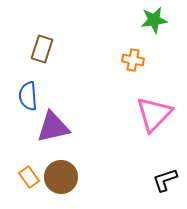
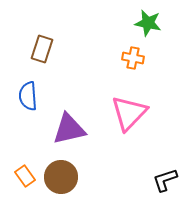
green star: moved 6 px left, 3 px down; rotated 20 degrees clockwise
orange cross: moved 2 px up
pink triangle: moved 25 px left, 1 px up
purple triangle: moved 16 px right, 2 px down
orange rectangle: moved 4 px left, 1 px up
